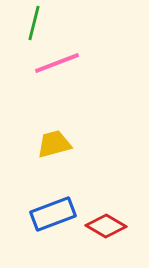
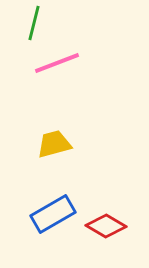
blue rectangle: rotated 9 degrees counterclockwise
